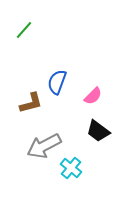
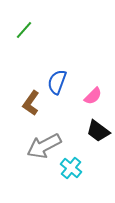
brown L-shape: rotated 140 degrees clockwise
